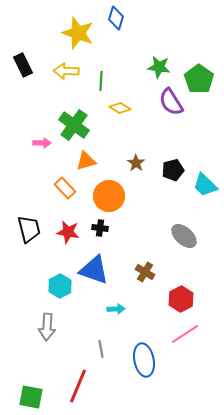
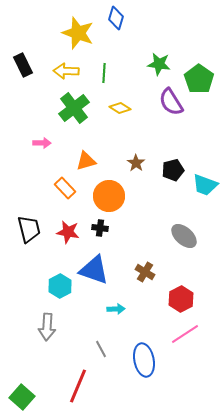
green star: moved 3 px up
green line: moved 3 px right, 8 px up
green cross: moved 17 px up; rotated 16 degrees clockwise
cyan trapezoid: rotated 24 degrees counterclockwise
gray line: rotated 18 degrees counterclockwise
green square: moved 9 px left; rotated 30 degrees clockwise
